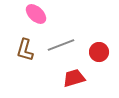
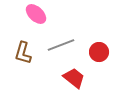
brown L-shape: moved 2 px left, 3 px down
red trapezoid: rotated 55 degrees clockwise
